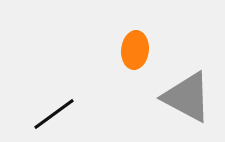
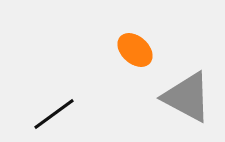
orange ellipse: rotated 54 degrees counterclockwise
